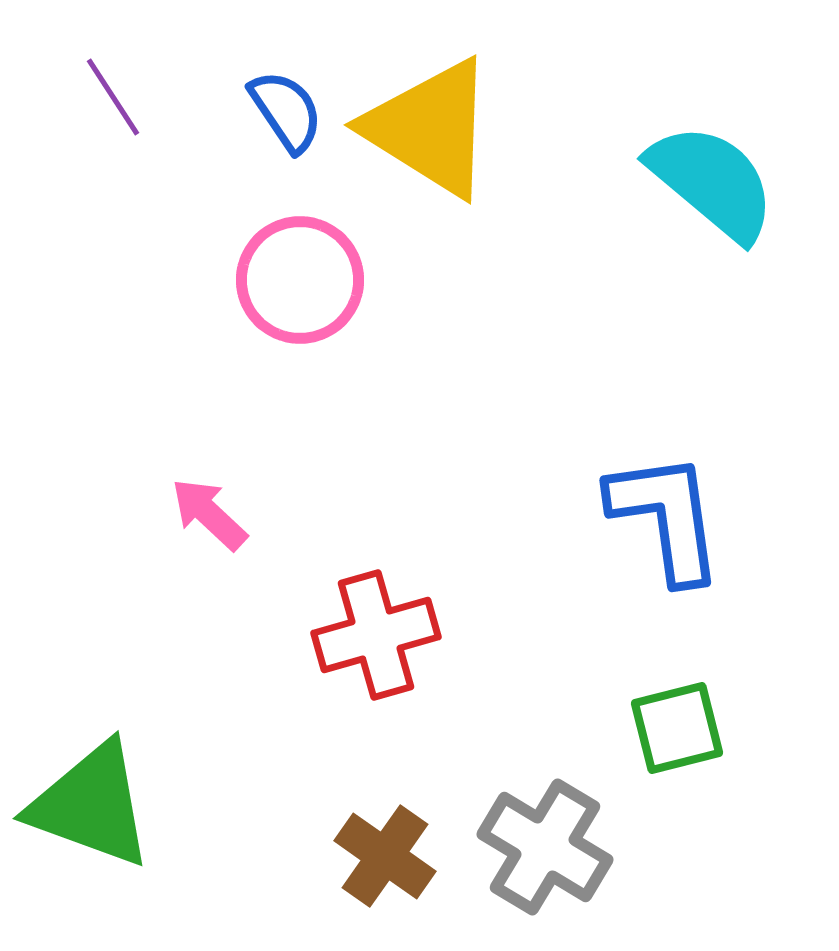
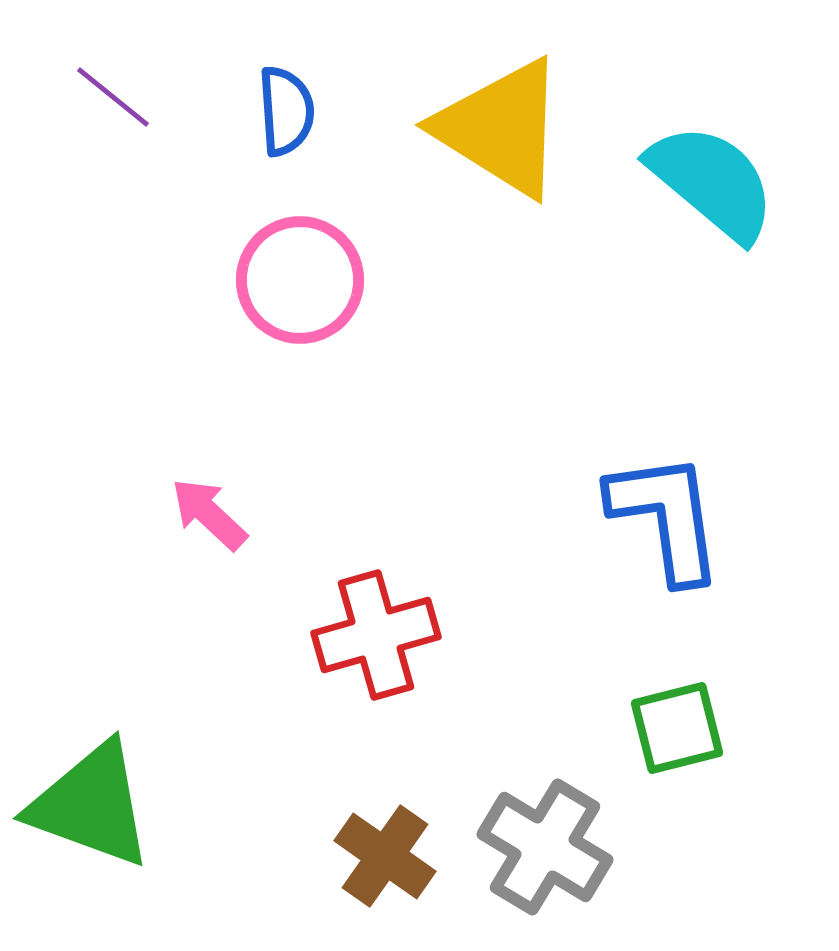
purple line: rotated 18 degrees counterclockwise
blue semicircle: rotated 30 degrees clockwise
yellow triangle: moved 71 px right
